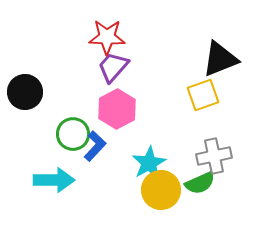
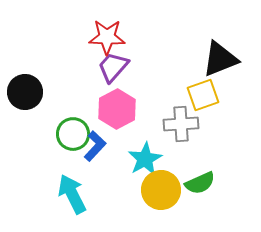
gray cross: moved 33 px left, 32 px up; rotated 8 degrees clockwise
cyan star: moved 4 px left, 4 px up
cyan arrow: moved 18 px right, 14 px down; rotated 117 degrees counterclockwise
